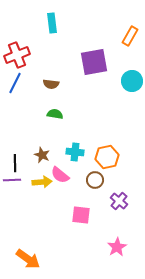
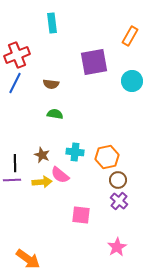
brown circle: moved 23 px right
